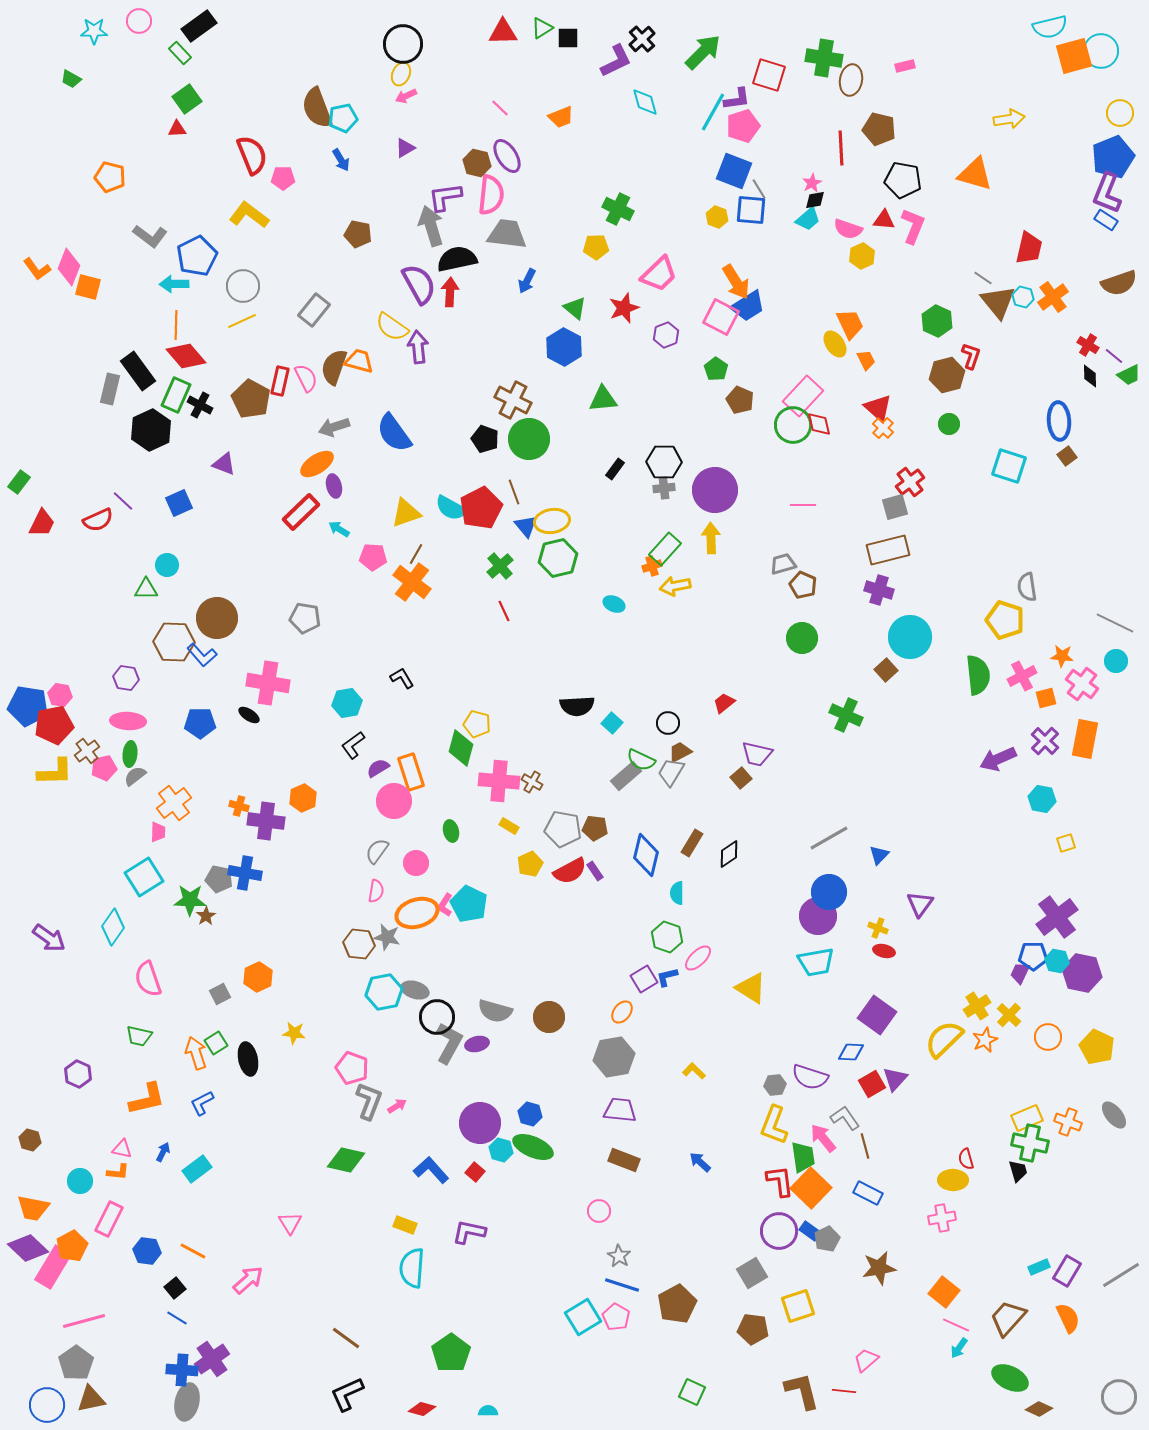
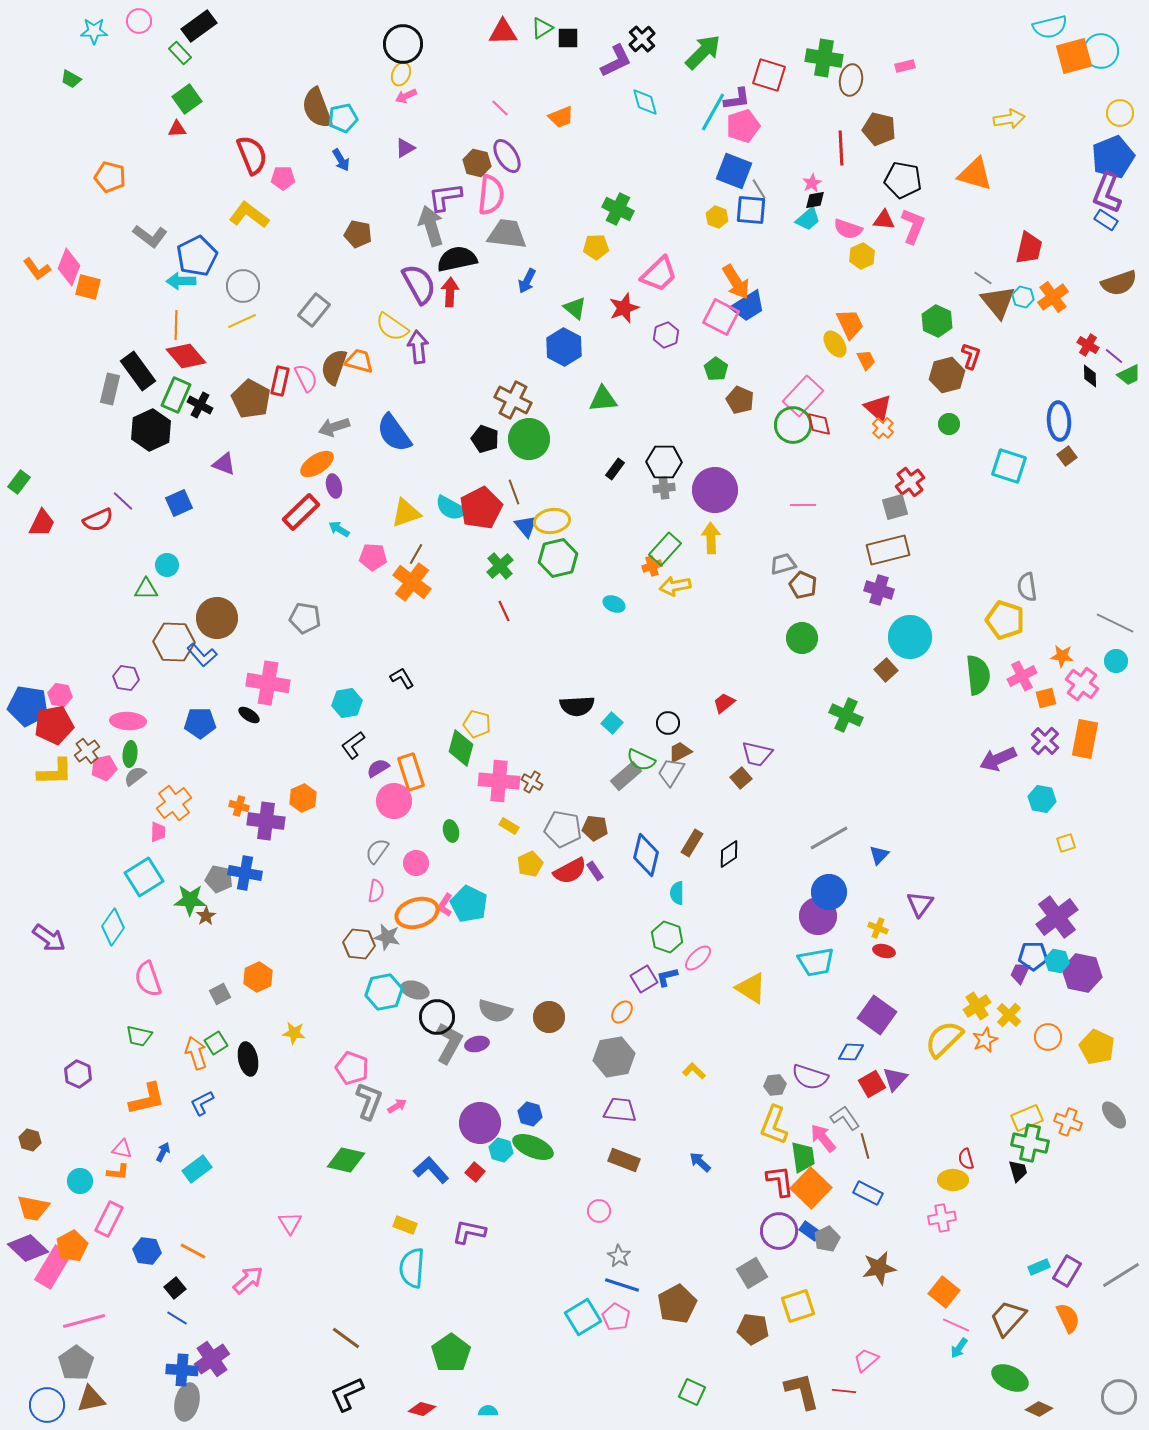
cyan arrow at (174, 284): moved 7 px right, 3 px up
